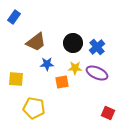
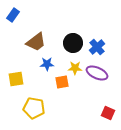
blue rectangle: moved 1 px left, 2 px up
yellow square: rotated 14 degrees counterclockwise
